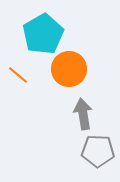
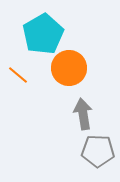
orange circle: moved 1 px up
